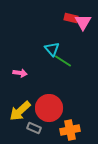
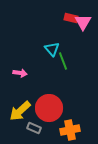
green line: rotated 36 degrees clockwise
